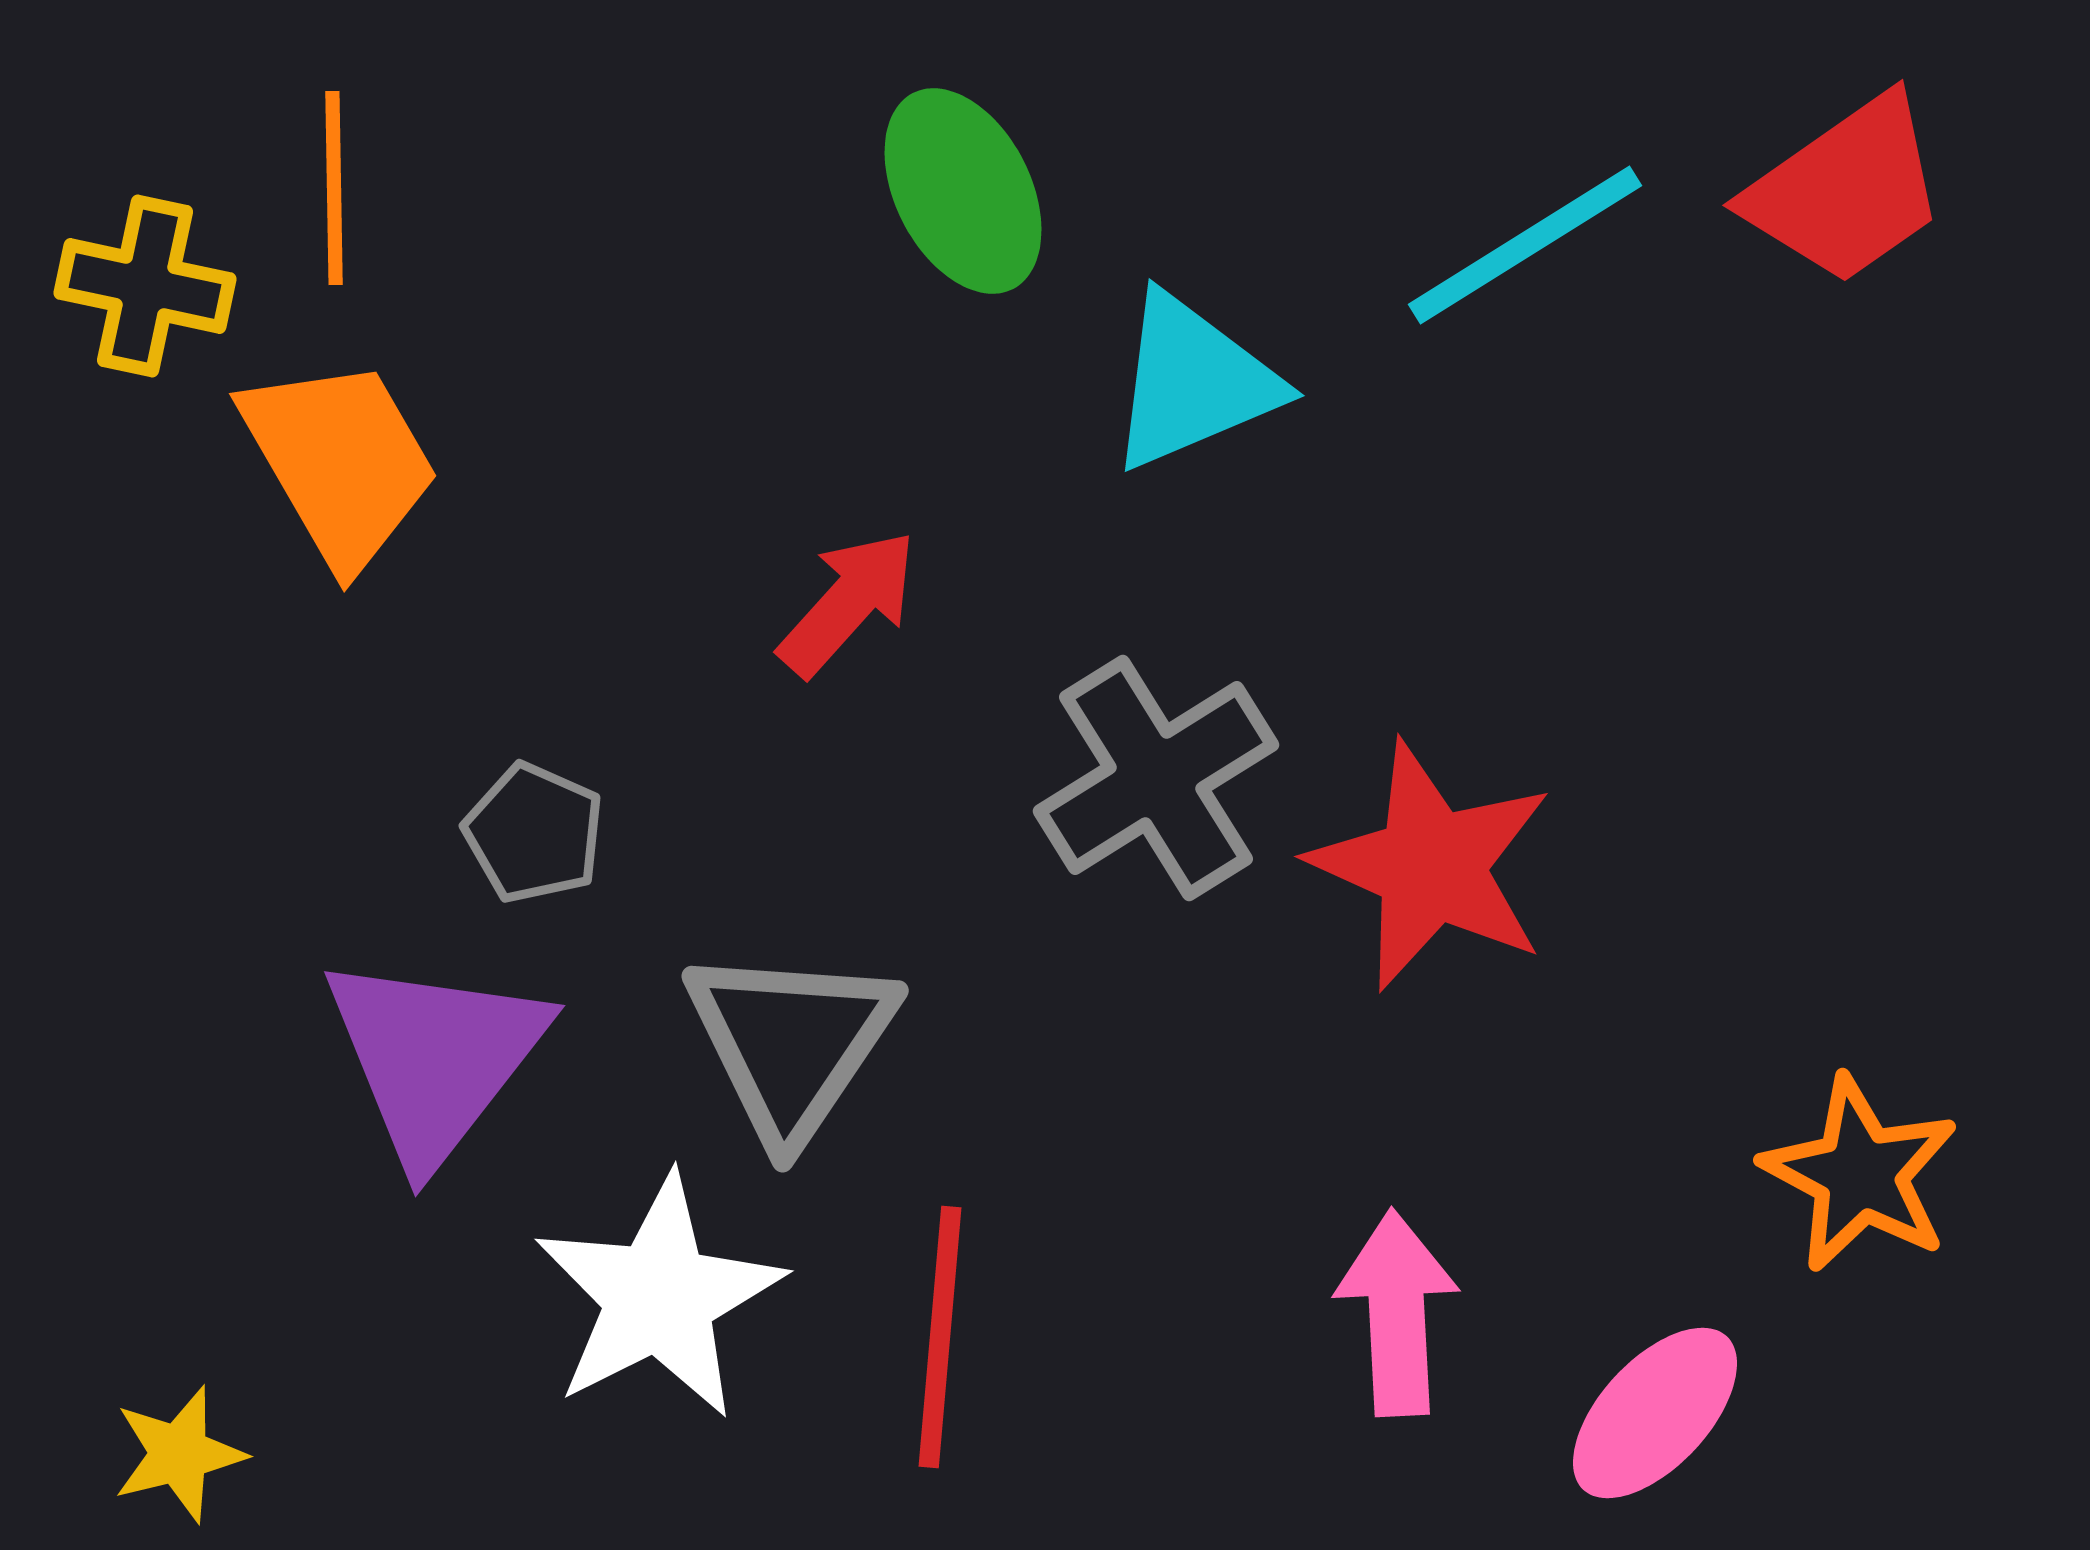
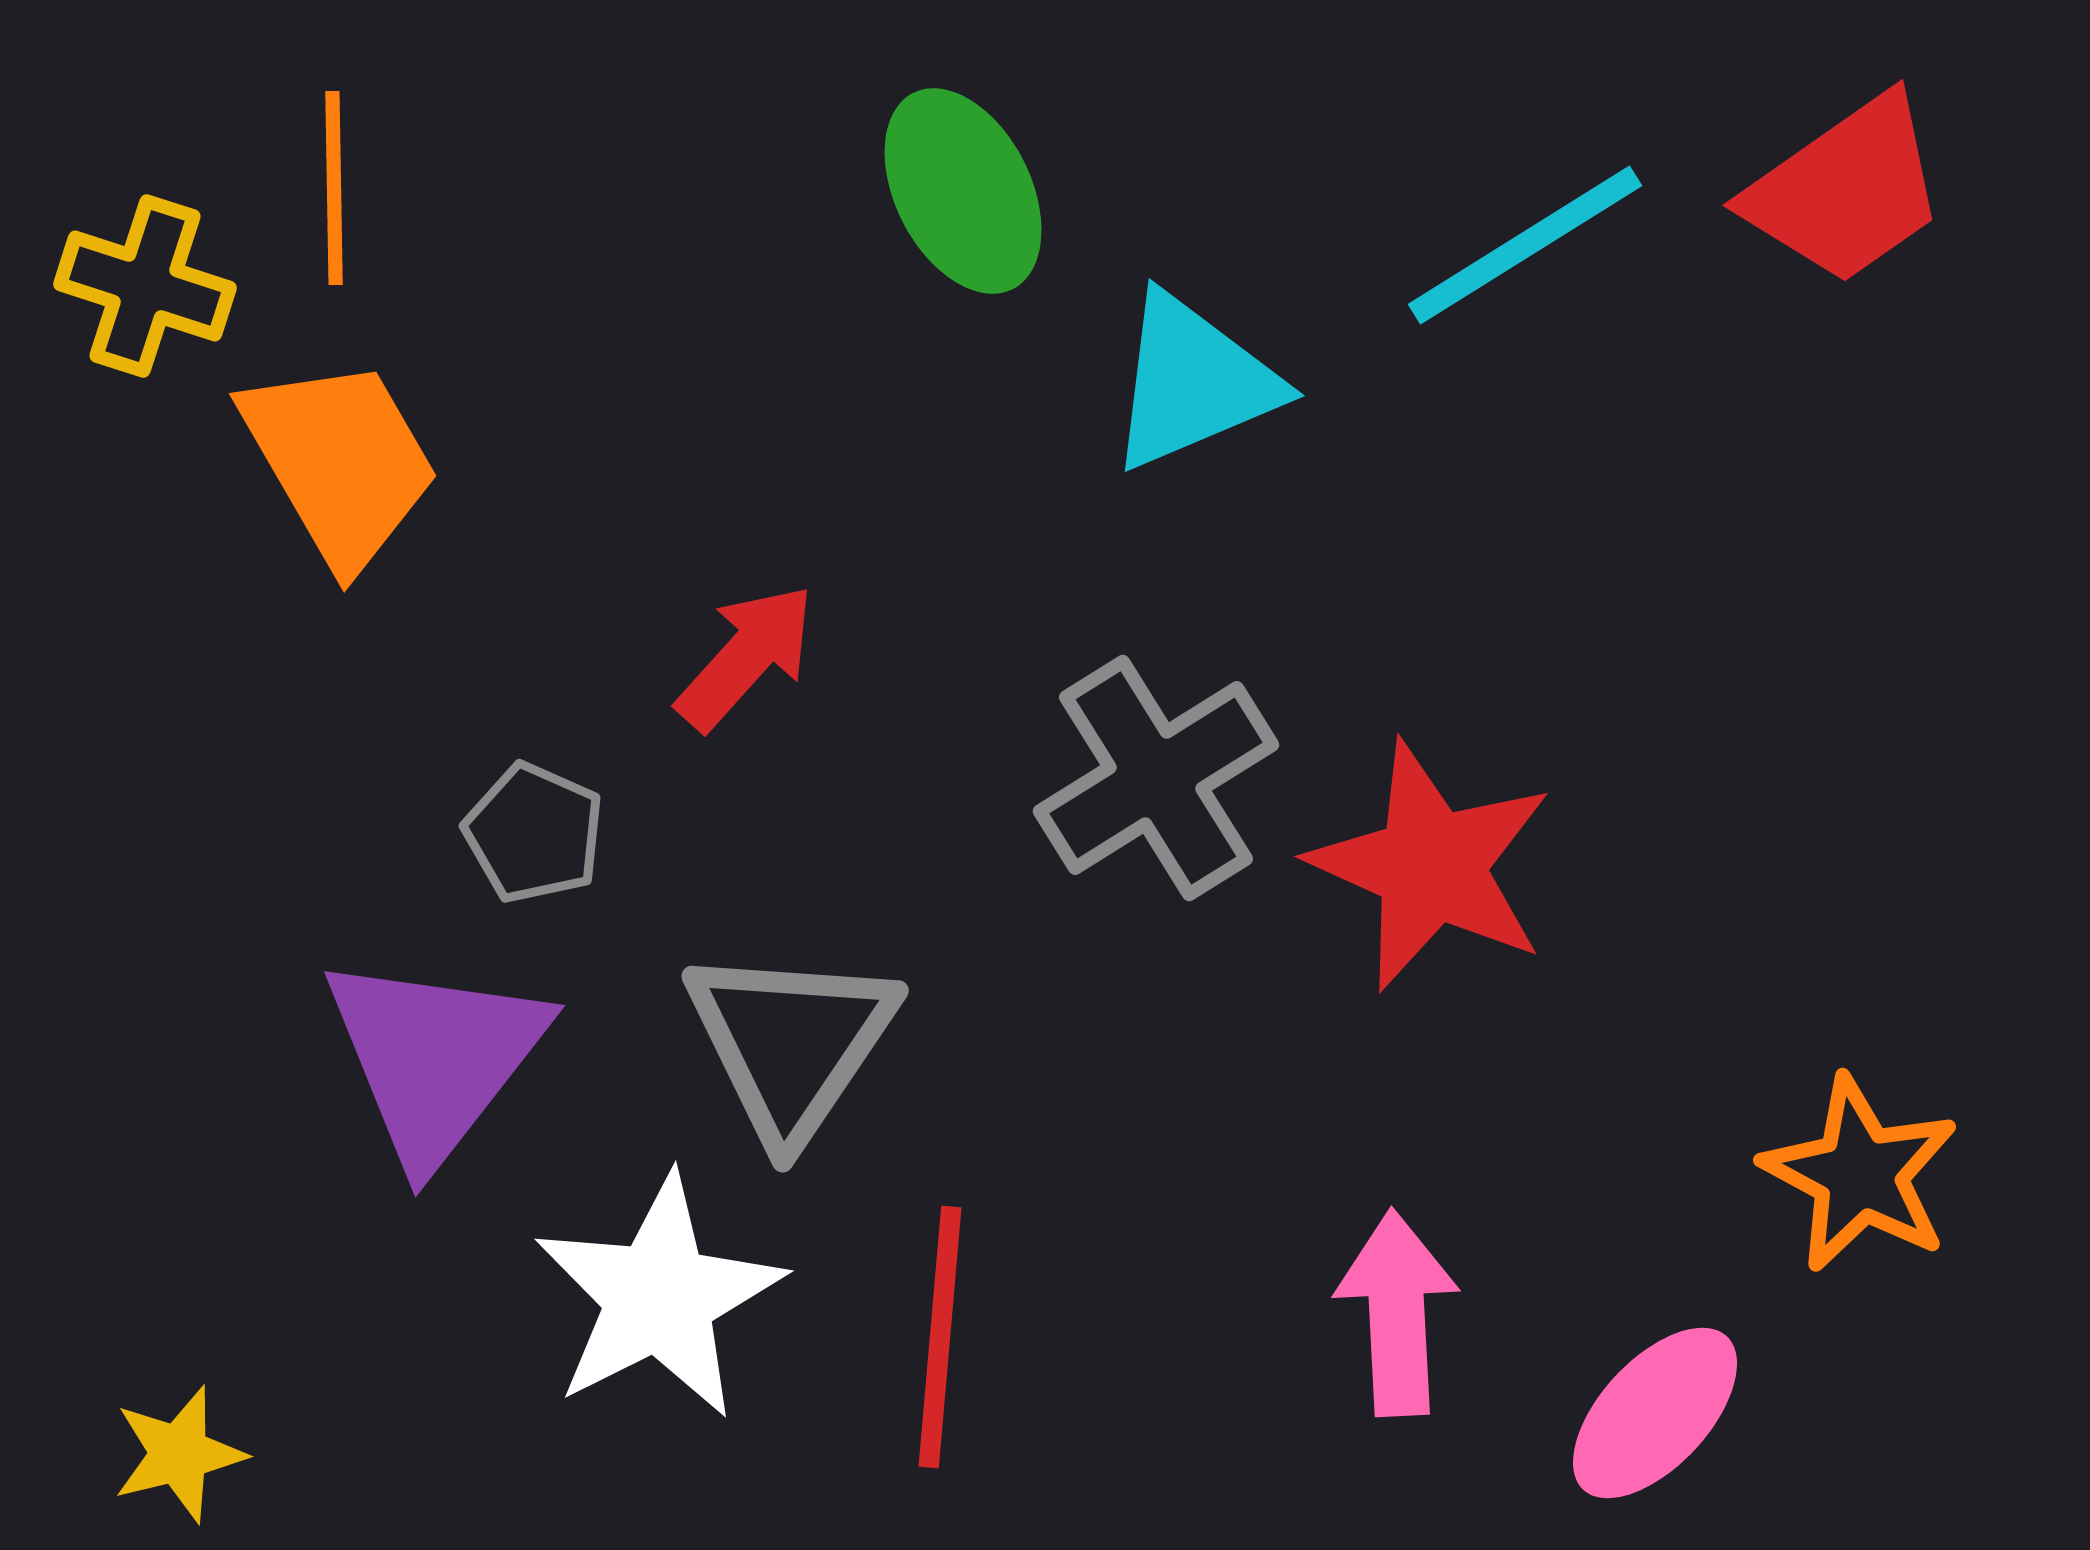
yellow cross: rotated 6 degrees clockwise
red arrow: moved 102 px left, 54 px down
